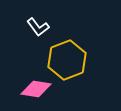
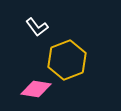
white L-shape: moved 1 px left
